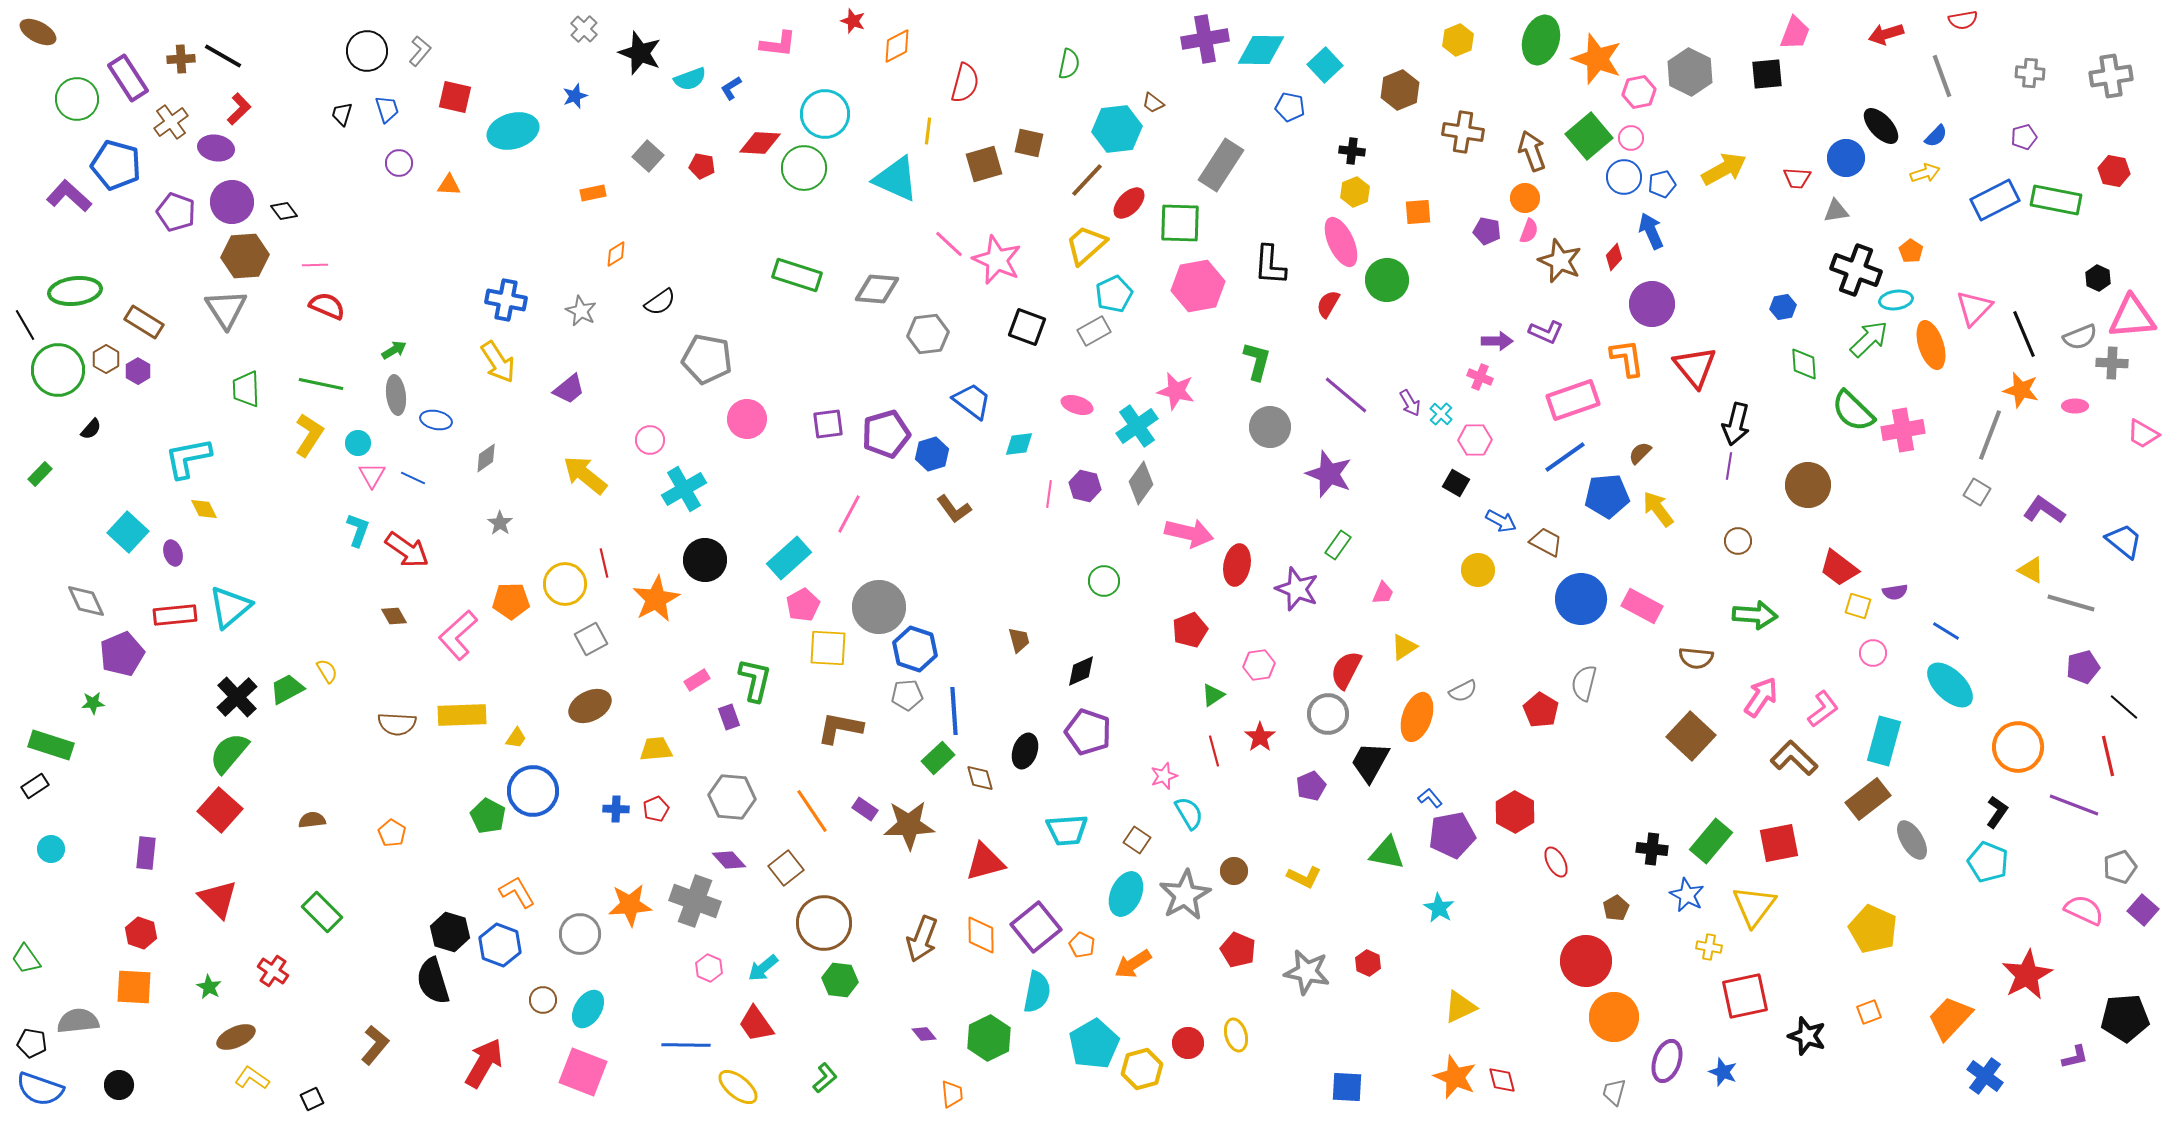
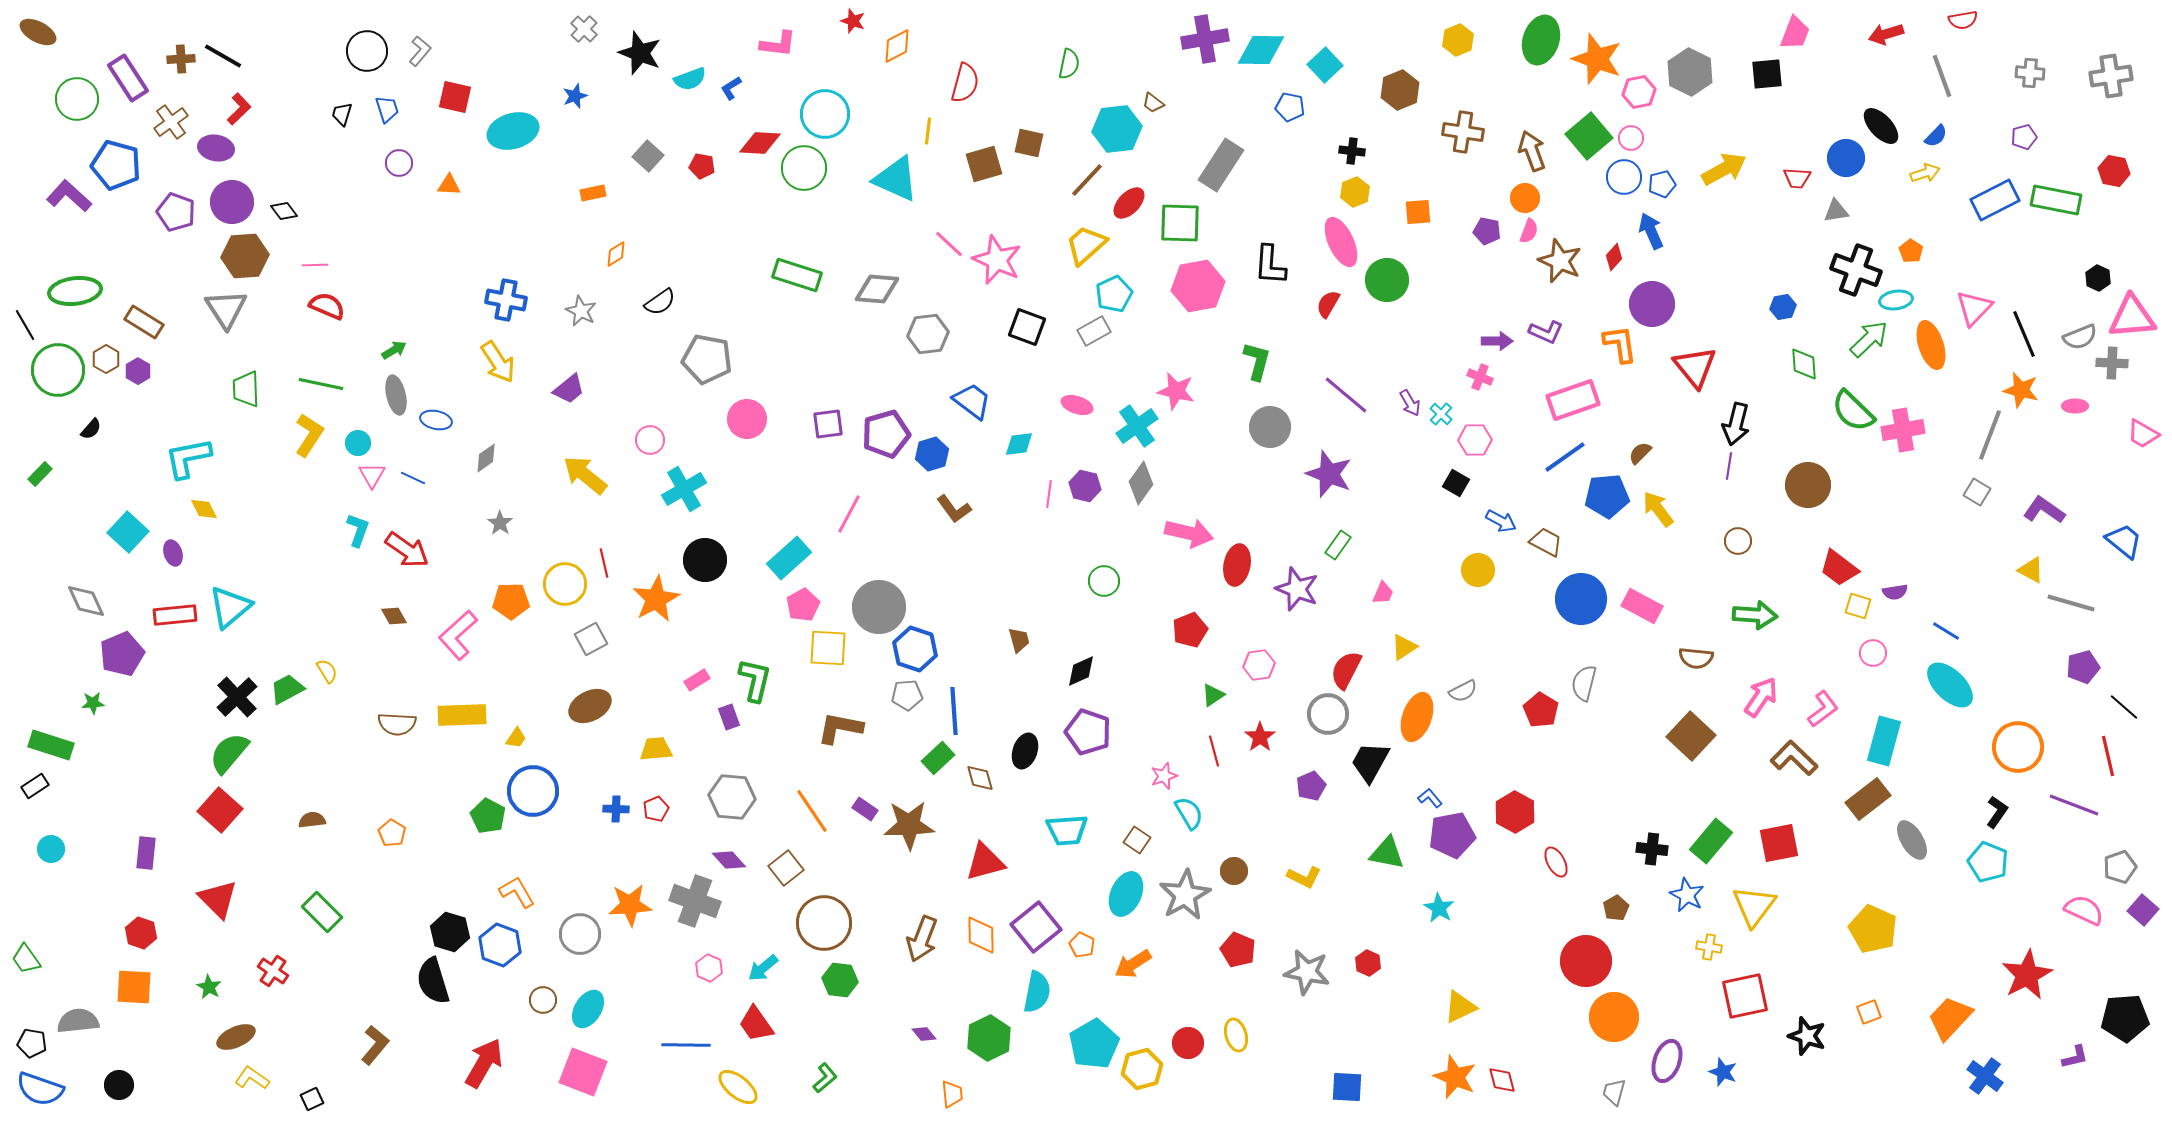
orange L-shape at (1627, 358): moved 7 px left, 14 px up
gray ellipse at (396, 395): rotated 6 degrees counterclockwise
